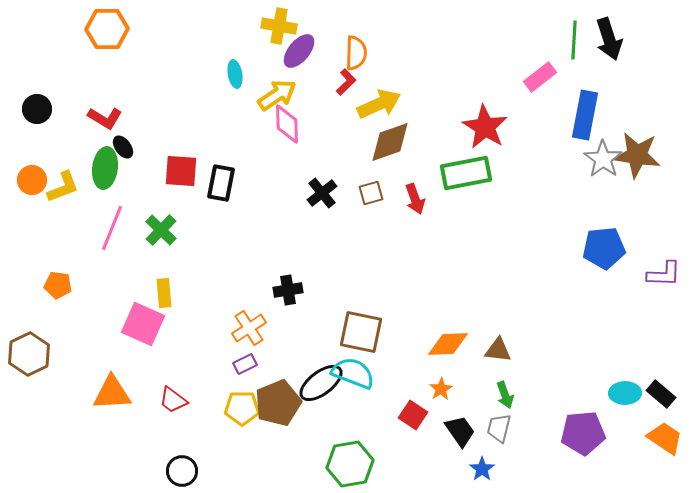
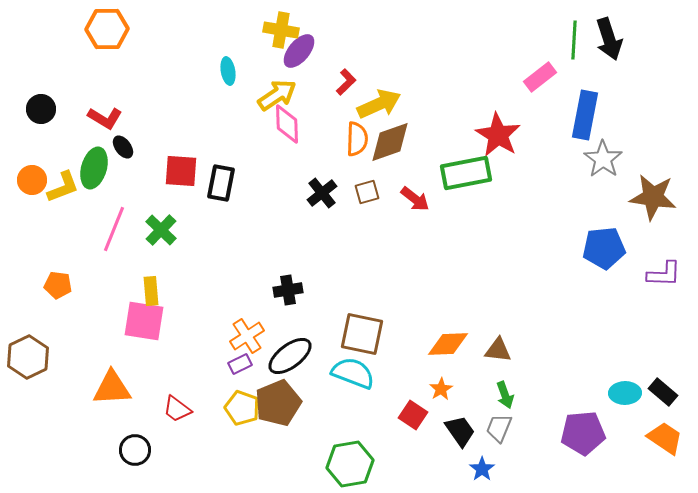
yellow cross at (279, 26): moved 2 px right, 4 px down
orange semicircle at (356, 53): moved 1 px right, 86 px down
cyan ellipse at (235, 74): moved 7 px left, 3 px up
black circle at (37, 109): moved 4 px right
red star at (485, 127): moved 13 px right, 8 px down
brown star at (637, 155): moved 16 px right, 42 px down
green ellipse at (105, 168): moved 11 px left; rotated 9 degrees clockwise
brown square at (371, 193): moved 4 px left, 1 px up
red arrow at (415, 199): rotated 32 degrees counterclockwise
pink line at (112, 228): moved 2 px right, 1 px down
yellow rectangle at (164, 293): moved 13 px left, 2 px up
pink square at (143, 324): moved 1 px right, 3 px up; rotated 15 degrees counterclockwise
orange cross at (249, 328): moved 2 px left, 8 px down
brown square at (361, 332): moved 1 px right, 2 px down
brown hexagon at (29, 354): moved 1 px left, 3 px down
purple rectangle at (245, 364): moved 5 px left
black ellipse at (321, 383): moved 31 px left, 27 px up
orange triangle at (112, 393): moved 5 px up
black rectangle at (661, 394): moved 2 px right, 2 px up
red trapezoid at (173, 400): moved 4 px right, 9 px down
yellow pentagon at (242, 408): rotated 20 degrees clockwise
gray trapezoid at (499, 428): rotated 8 degrees clockwise
black circle at (182, 471): moved 47 px left, 21 px up
